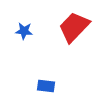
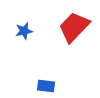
blue star: rotated 18 degrees counterclockwise
